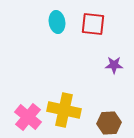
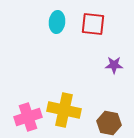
cyan ellipse: rotated 15 degrees clockwise
pink cross: rotated 32 degrees clockwise
brown hexagon: rotated 15 degrees clockwise
